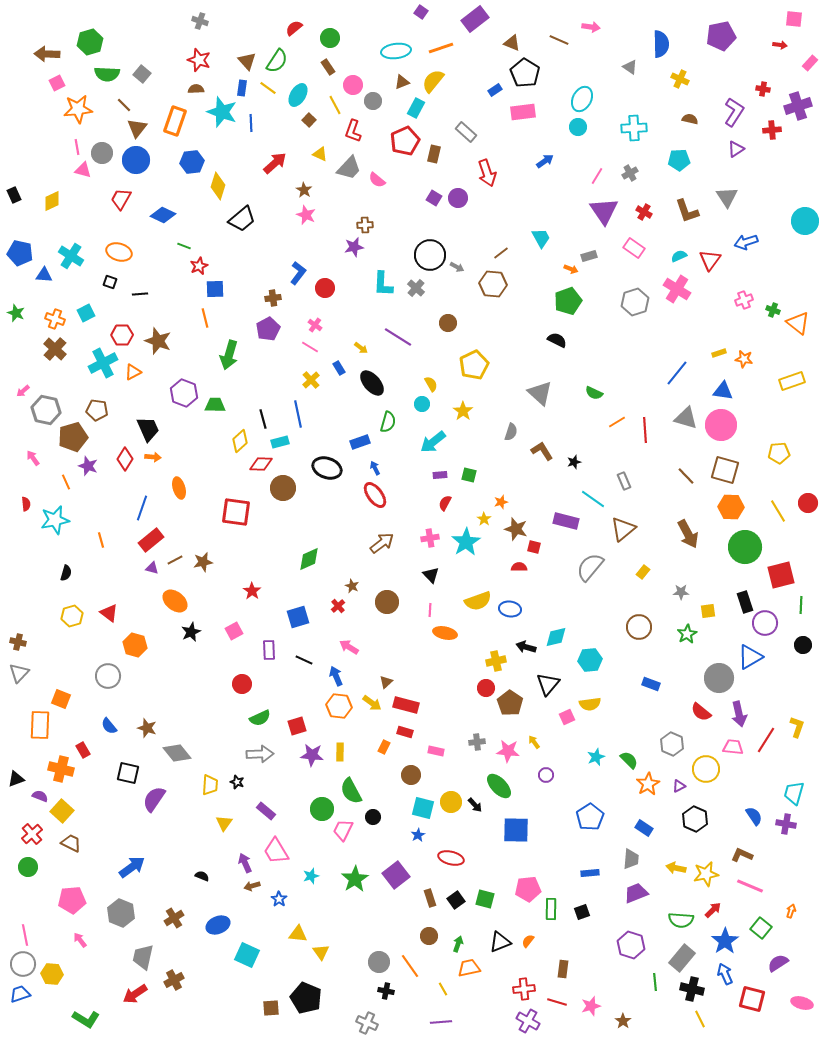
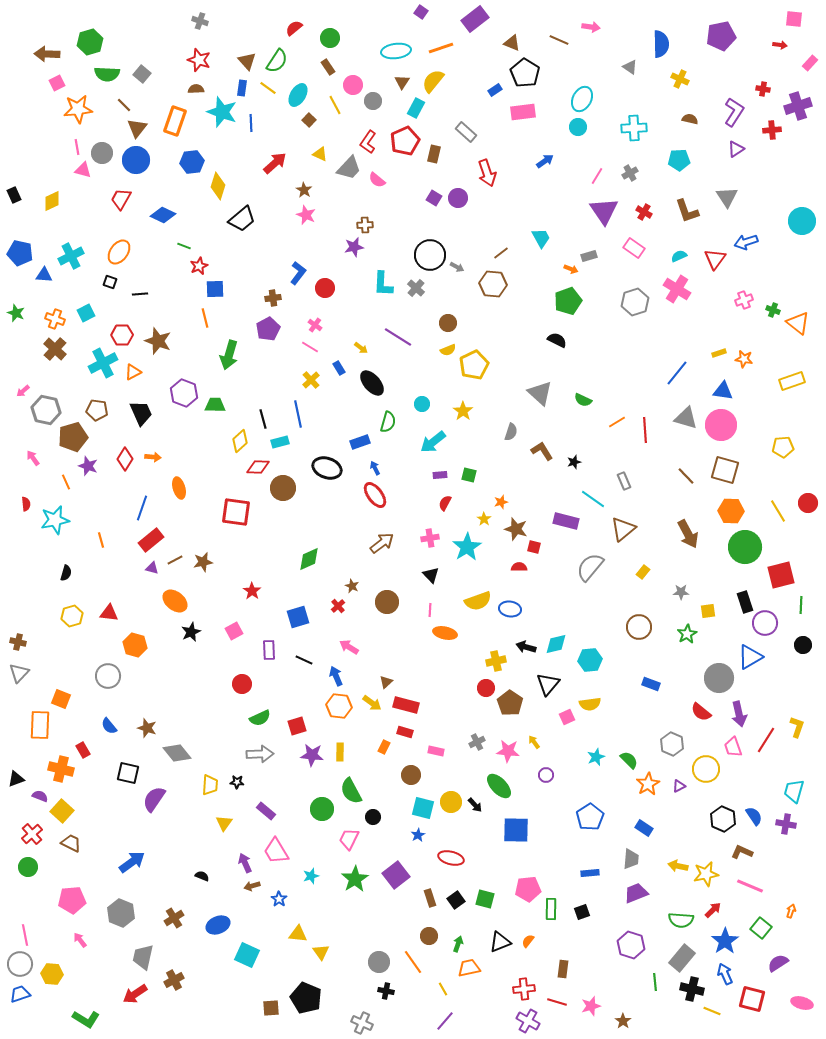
brown triangle at (402, 82): rotated 35 degrees counterclockwise
red L-shape at (353, 131): moved 15 px right, 11 px down; rotated 15 degrees clockwise
cyan circle at (805, 221): moved 3 px left
orange ellipse at (119, 252): rotated 70 degrees counterclockwise
cyan cross at (71, 256): rotated 30 degrees clockwise
red triangle at (710, 260): moved 5 px right, 1 px up
yellow semicircle at (431, 384): moved 17 px right, 34 px up; rotated 98 degrees clockwise
green semicircle at (594, 393): moved 11 px left, 7 px down
black trapezoid at (148, 429): moved 7 px left, 16 px up
yellow pentagon at (779, 453): moved 4 px right, 6 px up
red diamond at (261, 464): moved 3 px left, 3 px down
orange hexagon at (731, 507): moved 4 px down
cyan star at (466, 542): moved 1 px right, 5 px down
red triangle at (109, 613): rotated 30 degrees counterclockwise
cyan diamond at (556, 637): moved 7 px down
gray cross at (477, 742): rotated 21 degrees counterclockwise
pink trapezoid at (733, 747): rotated 115 degrees counterclockwise
black star at (237, 782): rotated 16 degrees counterclockwise
cyan trapezoid at (794, 793): moved 2 px up
black hexagon at (695, 819): moved 28 px right
pink trapezoid at (343, 830): moved 6 px right, 9 px down
brown L-shape at (742, 855): moved 3 px up
blue arrow at (132, 867): moved 5 px up
yellow arrow at (676, 868): moved 2 px right, 2 px up
gray circle at (23, 964): moved 3 px left
orange line at (410, 966): moved 3 px right, 4 px up
yellow line at (700, 1019): moved 12 px right, 8 px up; rotated 42 degrees counterclockwise
purple line at (441, 1022): moved 4 px right, 1 px up; rotated 45 degrees counterclockwise
gray cross at (367, 1023): moved 5 px left
